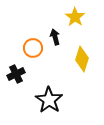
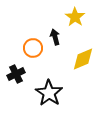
yellow diamond: moved 1 px right; rotated 50 degrees clockwise
black star: moved 7 px up
